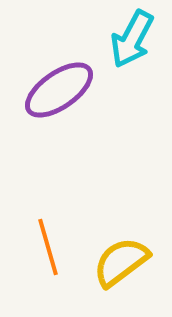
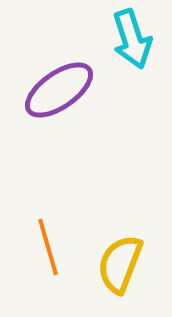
cyan arrow: rotated 46 degrees counterclockwise
yellow semicircle: moved 1 px left, 2 px down; rotated 32 degrees counterclockwise
